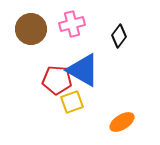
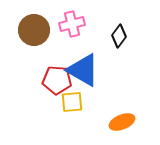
brown circle: moved 3 px right, 1 px down
yellow square: rotated 15 degrees clockwise
orange ellipse: rotated 10 degrees clockwise
